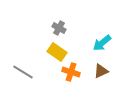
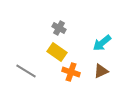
gray line: moved 3 px right, 1 px up
